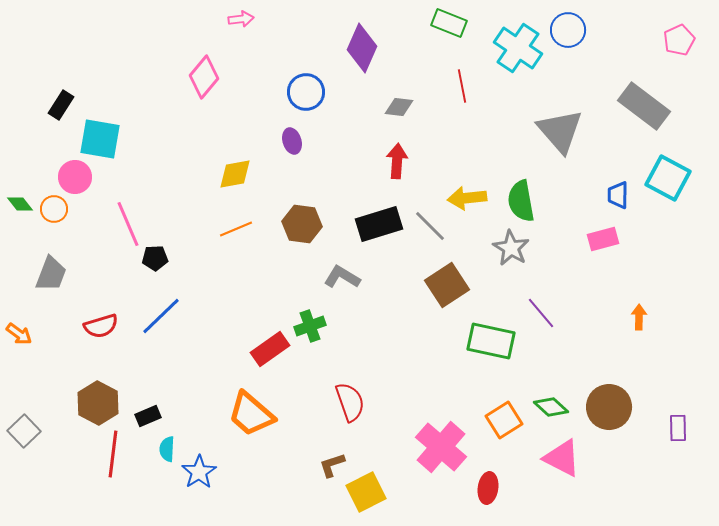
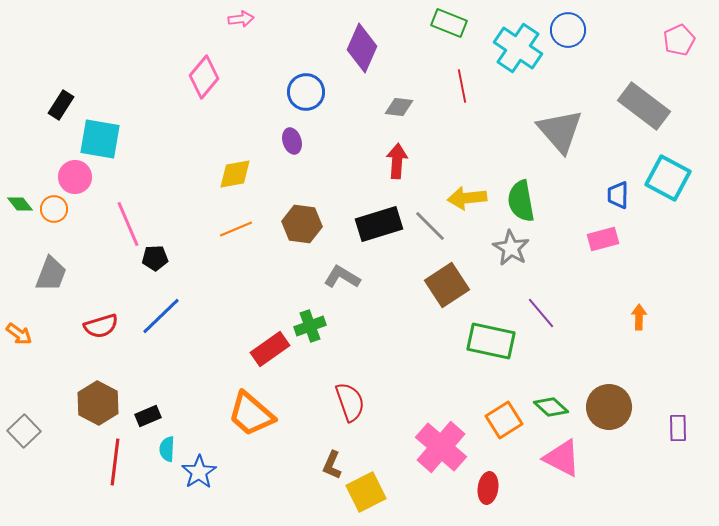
red line at (113, 454): moved 2 px right, 8 px down
brown L-shape at (332, 465): rotated 48 degrees counterclockwise
